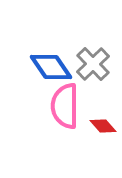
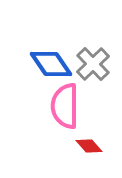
blue diamond: moved 3 px up
red diamond: moved 14 px left, 20 px down
